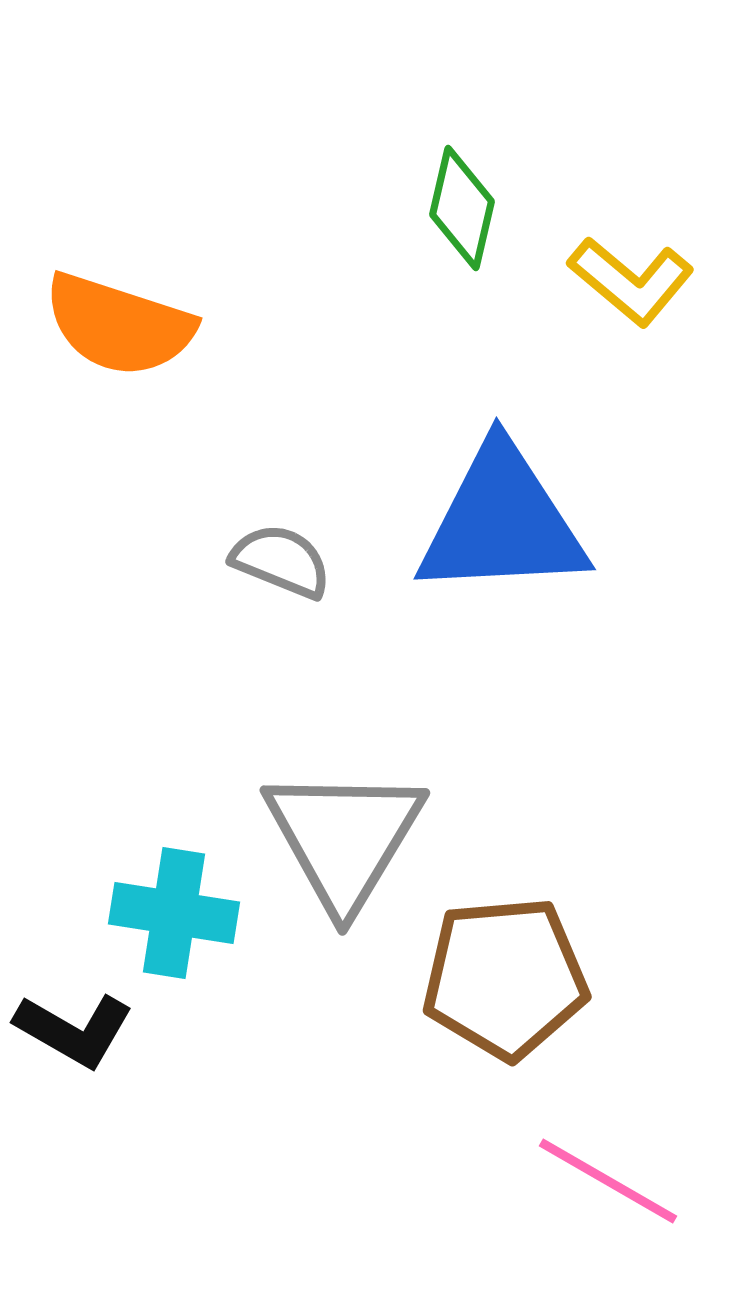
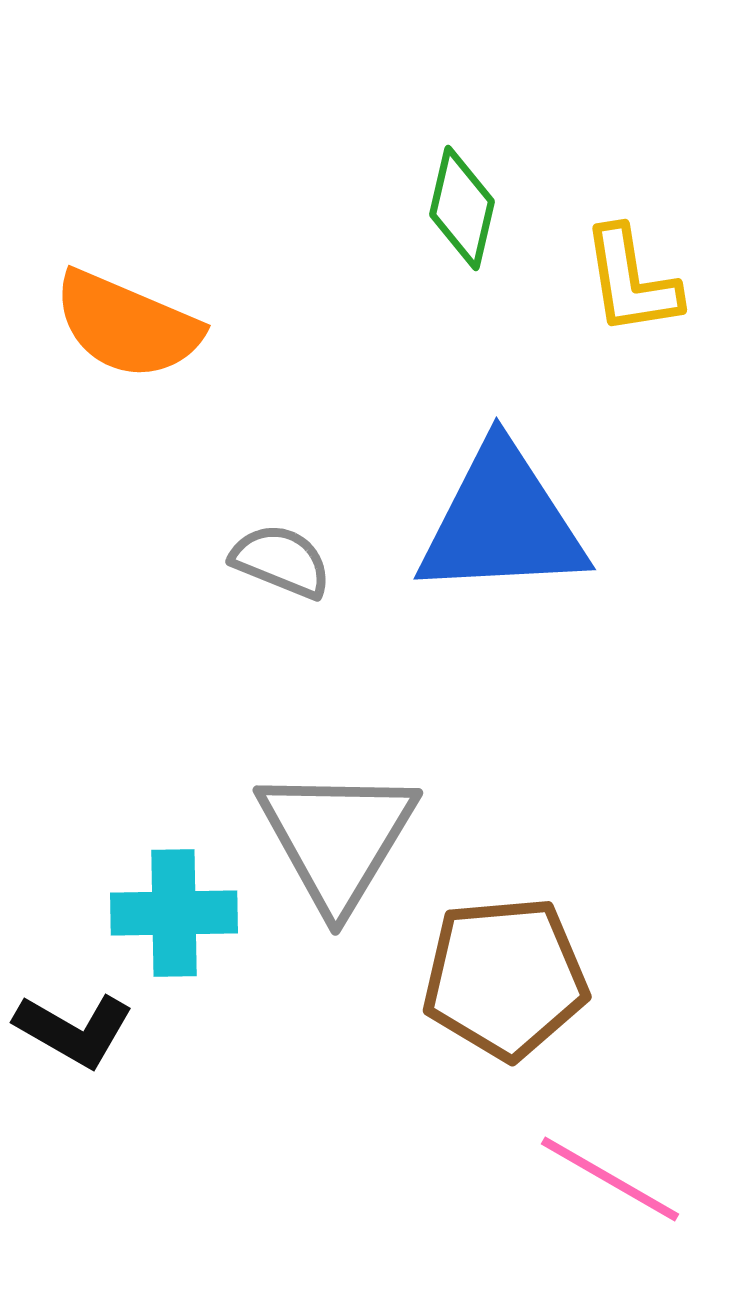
yellow L-shape: rotated 41 degrees clockwise
orange semicircle: moved 8 px right; rotated 5 degrees clockwise
gray triangle: moved 7 px left
cyan cross: rotated 10 degrees counterclockwise
pink line: moved 2 px right, 2 px up
